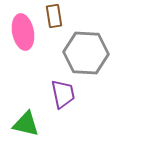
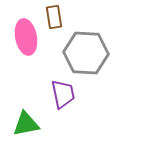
brown rectangle: moved 1 px down
pink ellipse: moved 3 px right, 5 px down
green triangle: rotated 24 degrees counterclockwise
